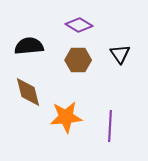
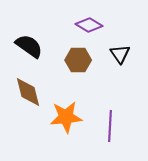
purple diamond: moved 10 px right
black semicircle: rotated 40 degrees clockwise
